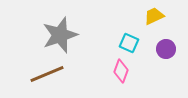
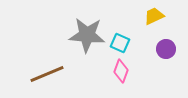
gray star: moved 27 px right; rotated 24 degrees clockwise
cyan square: moved 9 px left
